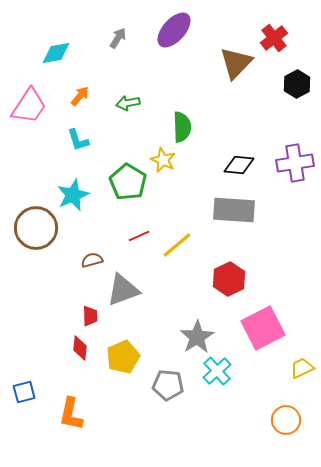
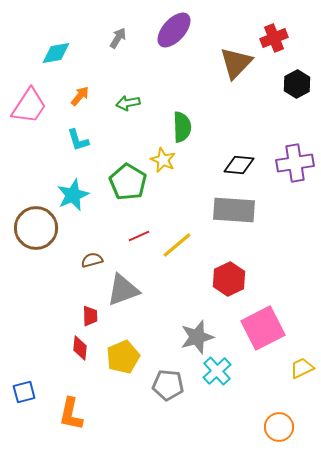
red cross: rotated 16 degrees clockwise
gray star: rotated 16 degrees clockwise
orange circle: moved 7 px left, 7 px down
